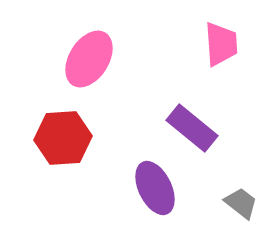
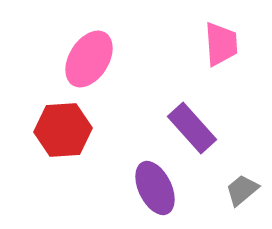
purple rectangle: rotated 9 degrees clockwise
red hexagon: moved 8 px up
gray trapezoid: moved 1 px right, 13 px up; rotated 78 degrees counterclockwise
